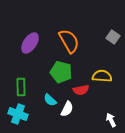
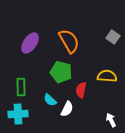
yellow semicircle: moved 5 px right
red semicircle: rotated 112 degrees clockwise
cyan cross: rotated 24 degrees counterclockwise
